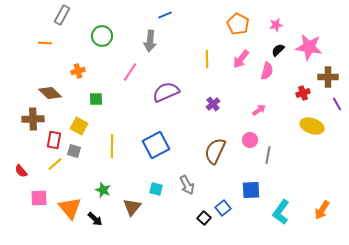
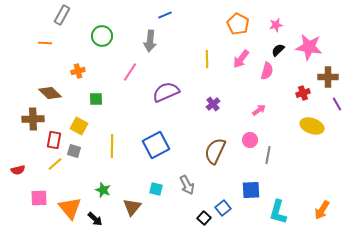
red semicircle at (21, 171): moved 3 px left, 1 px up; rotated 64 degrees counterclockwise
cyan L-shape at (281, 212): moved 3 px left; rotated 20 degrees counterclockwise
